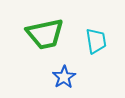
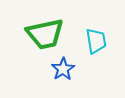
blue star: moved 1 px left, 8 px up
